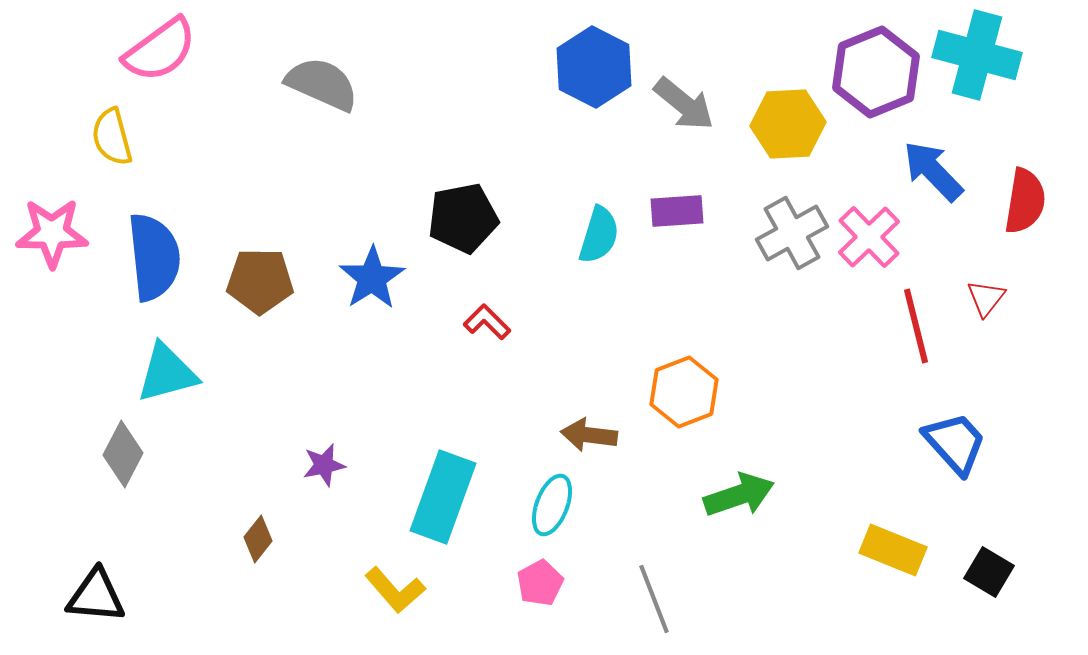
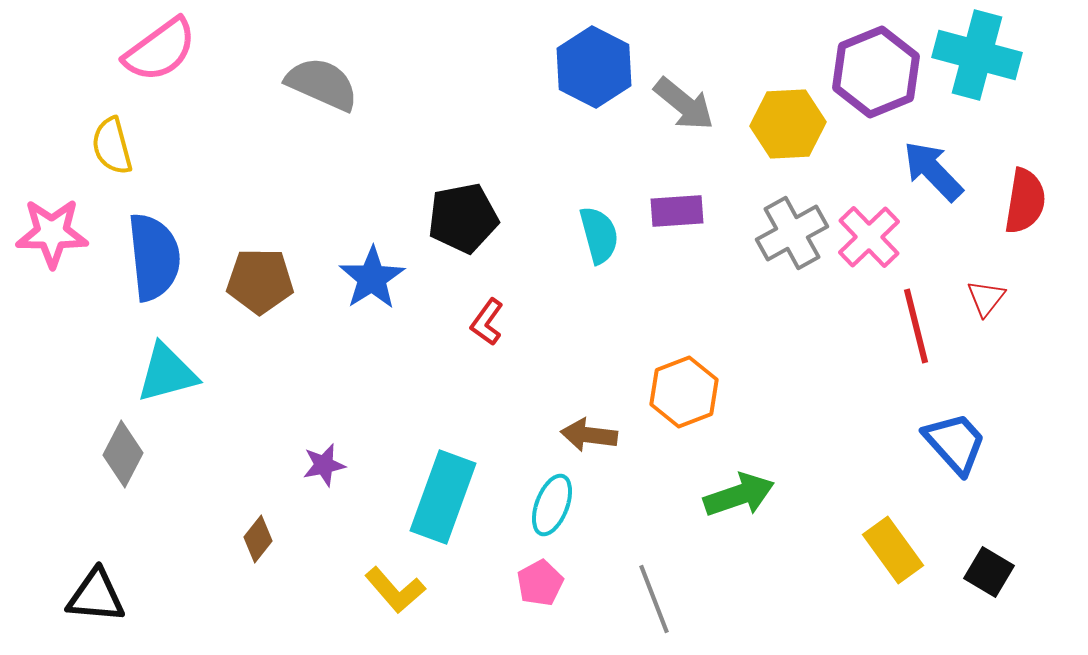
yellow semicircle: moved 9 px down
cyan semicircle: rotated 32 degrees counterclockwise
red L-shape: rotated 99 degrees counterclockwise
yellow rectangle: rotated 32 degrees clockwise
